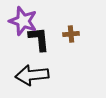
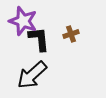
brown cross: rotated 14 degrees counterclockwise
black arrow: rotated 36 degrees counterclockwise
